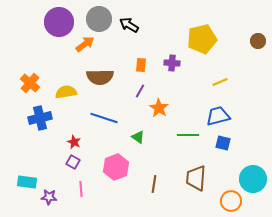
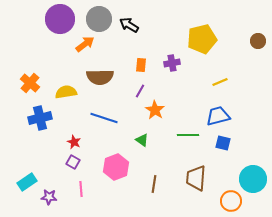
purple circle: moved 1 px right, 3 px up
purple cross: rotated 14 degrees counterclockwise
orange star: moved 4 px left, 2 px down
green triangle: moved 4 px right, 3 px down
cyan rectangle: rotated 42 degrees counterclockwise
